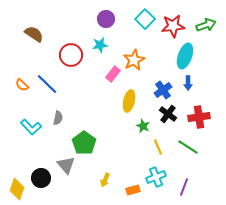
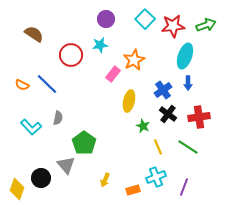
orange semicircle: rotated 16 degrees counterclockwise
